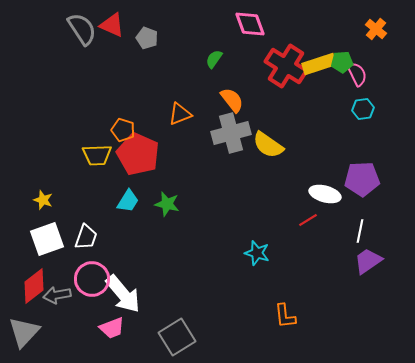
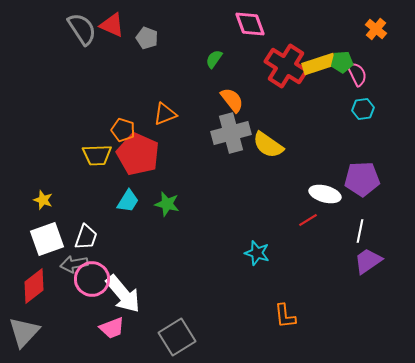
orange triangle: moved 15 px left
gray arrow: moved 17 px right, 31 px up
